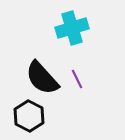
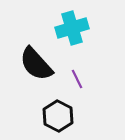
black semicircle: moved 6 px left, 14 px up
black hexagon: moved 29 px right
